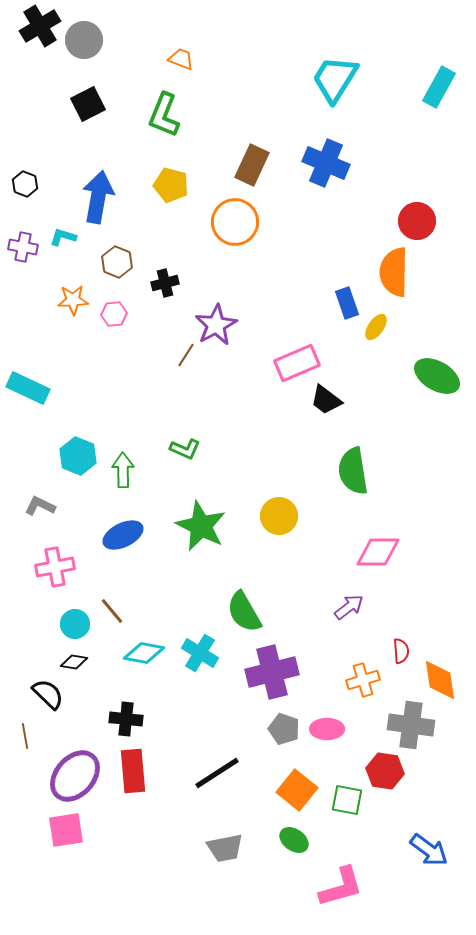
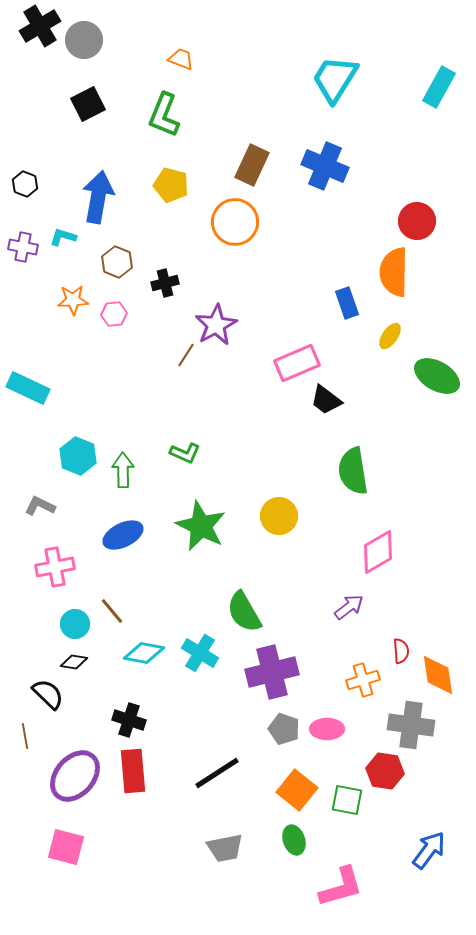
blue cross at (326, 163): moved 1 px left, 3 px down
yellow ellipse at (376, 327): moved 14 px right, 9 px down
green L-shape at (185, 449): moved 4 px down
pink diamond at (378, 552): rotated 30 degrees counterclockwise
orange diamond at (440, 680): moved 2 px left, 5 px up
black cross at (126, 719): moved 3 px right, 1 px down; rotated 12 degrees clockwise
pink square at (66, 830): moved 17 px down; rotated 24 degrees clockwise
green ellipse at (294, 840): rotated 36 degrees clockwise
blue arrow at (429, 850): rotated 90 degrees counterclockwise
